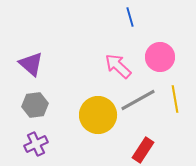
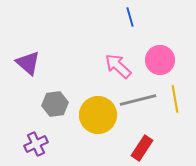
pink circle: moved 3 px down
purple triangle: moved 3 px left, 1 px up
gray line: rotated 15 degrees clockwise
gray hexagon: moved 20 px right, 1 px up
red rectangle: moved 1 px left, 2 px up
